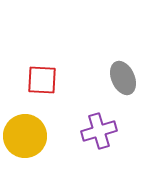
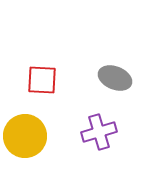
gray ellipse: moved 8 px left; rotated 44 degrees counterclockwise
purple cross: moved 1 px down
